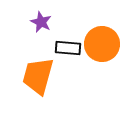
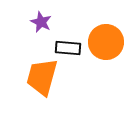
orange circle: moved 4 px right, 2 px up
orange trapezoid: moved 4 px right, 1 px down
